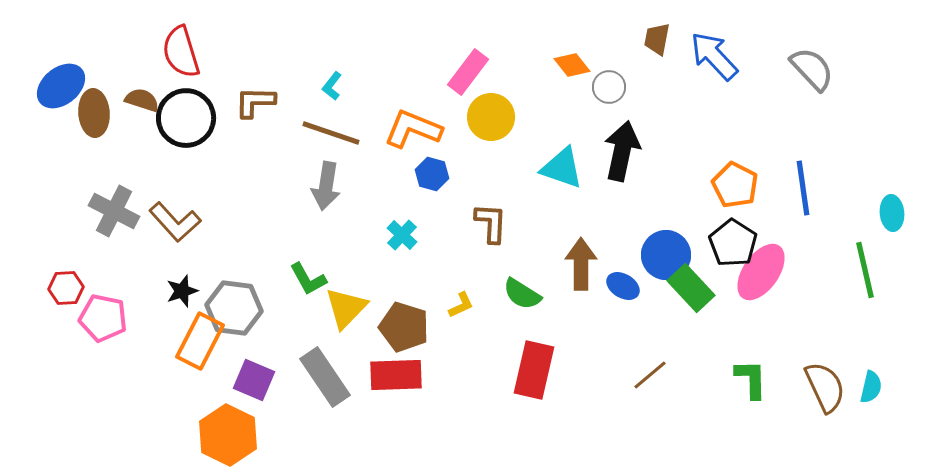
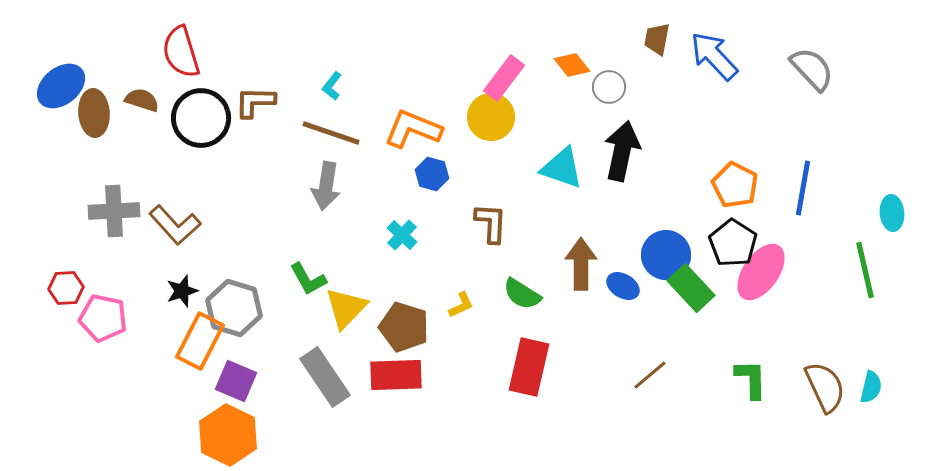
pink rectangle at (468, 72): moved 36 px right, 6 px down
black circle at (186, 118): moved 15 px right
blue line at (803, 188): rotated 18 degrees clockwise
gray cross at (114, 211): rotated 30 degrees counterclockwise
brown L-shape at (175, 222): moved 3 px down
gray hexagon at (234, 308): rotated 10 degrees clockwise
red rectangle at (534, 370): moved 5 px left, 3 px up
purple square at (254, 380): moved 18 px left, 1 px down
